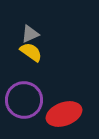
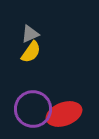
yellow semicircle: rotated 90 degrees clockwise
purple circle: moved 9 px right, 9 px down
